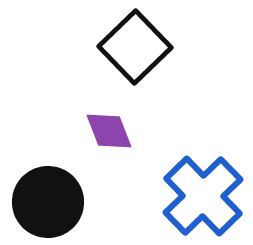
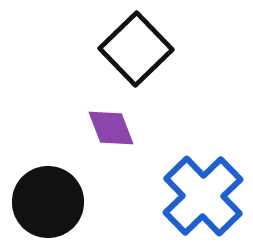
black square: moved 1 px right, 2 px down
purple diamond: moved 2 px right, 3 px up
